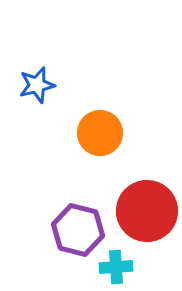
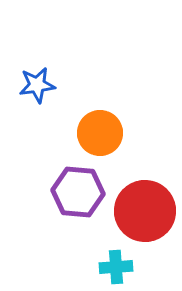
blue star: rotated 6 degrees clockwise
red circle: moved 2 px left
purple hexagon: moved 38 px up; rotated 9 degrees counterclockwise
